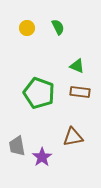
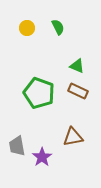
brown rectangle: moved 2 px left, 1 px up; rotated 18 degrees clockwise
